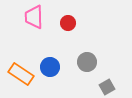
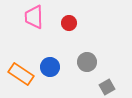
red circle: moved 1 px right
